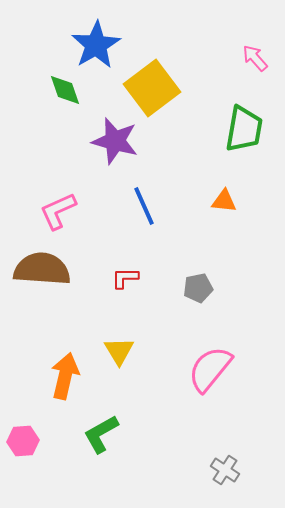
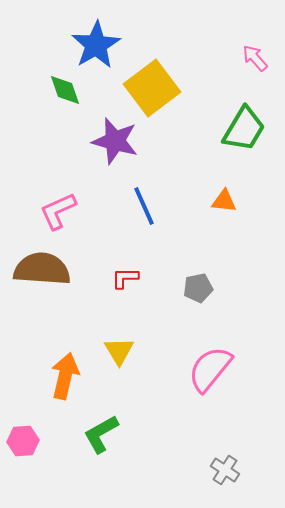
green trapezoid: rotated 21 degrees clockwise
